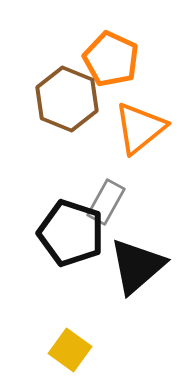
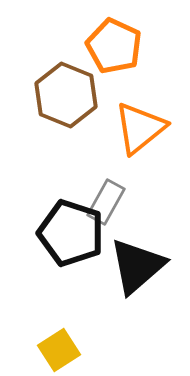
orange pentagon: moved 3 px right, 13 px up
brown hexagon: moved 1 px left, 4 px up
yellow square: moved 11 px left; rotated 21 degrees clockwise
